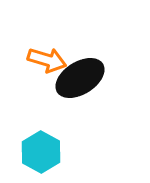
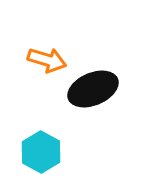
black ellipse: moved 13 px right, 11 px down; rotated 9 degrees clockwise
